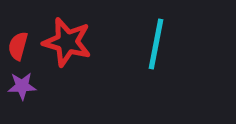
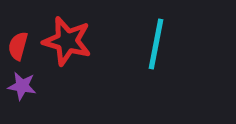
red star: moved 1 px up
purple star: rotated 12 degrees clockwise
